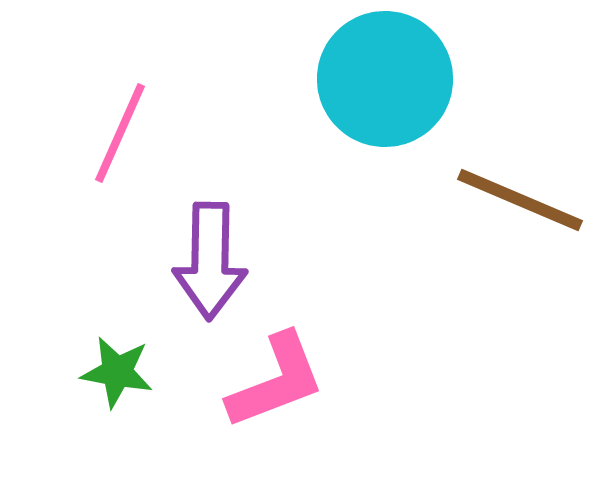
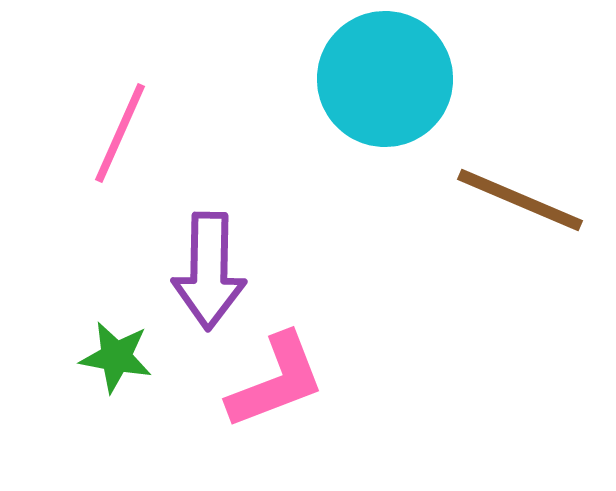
purple arrow: moved 1 px left, 10 px down
green star: moved 1 px left, 15 px up
